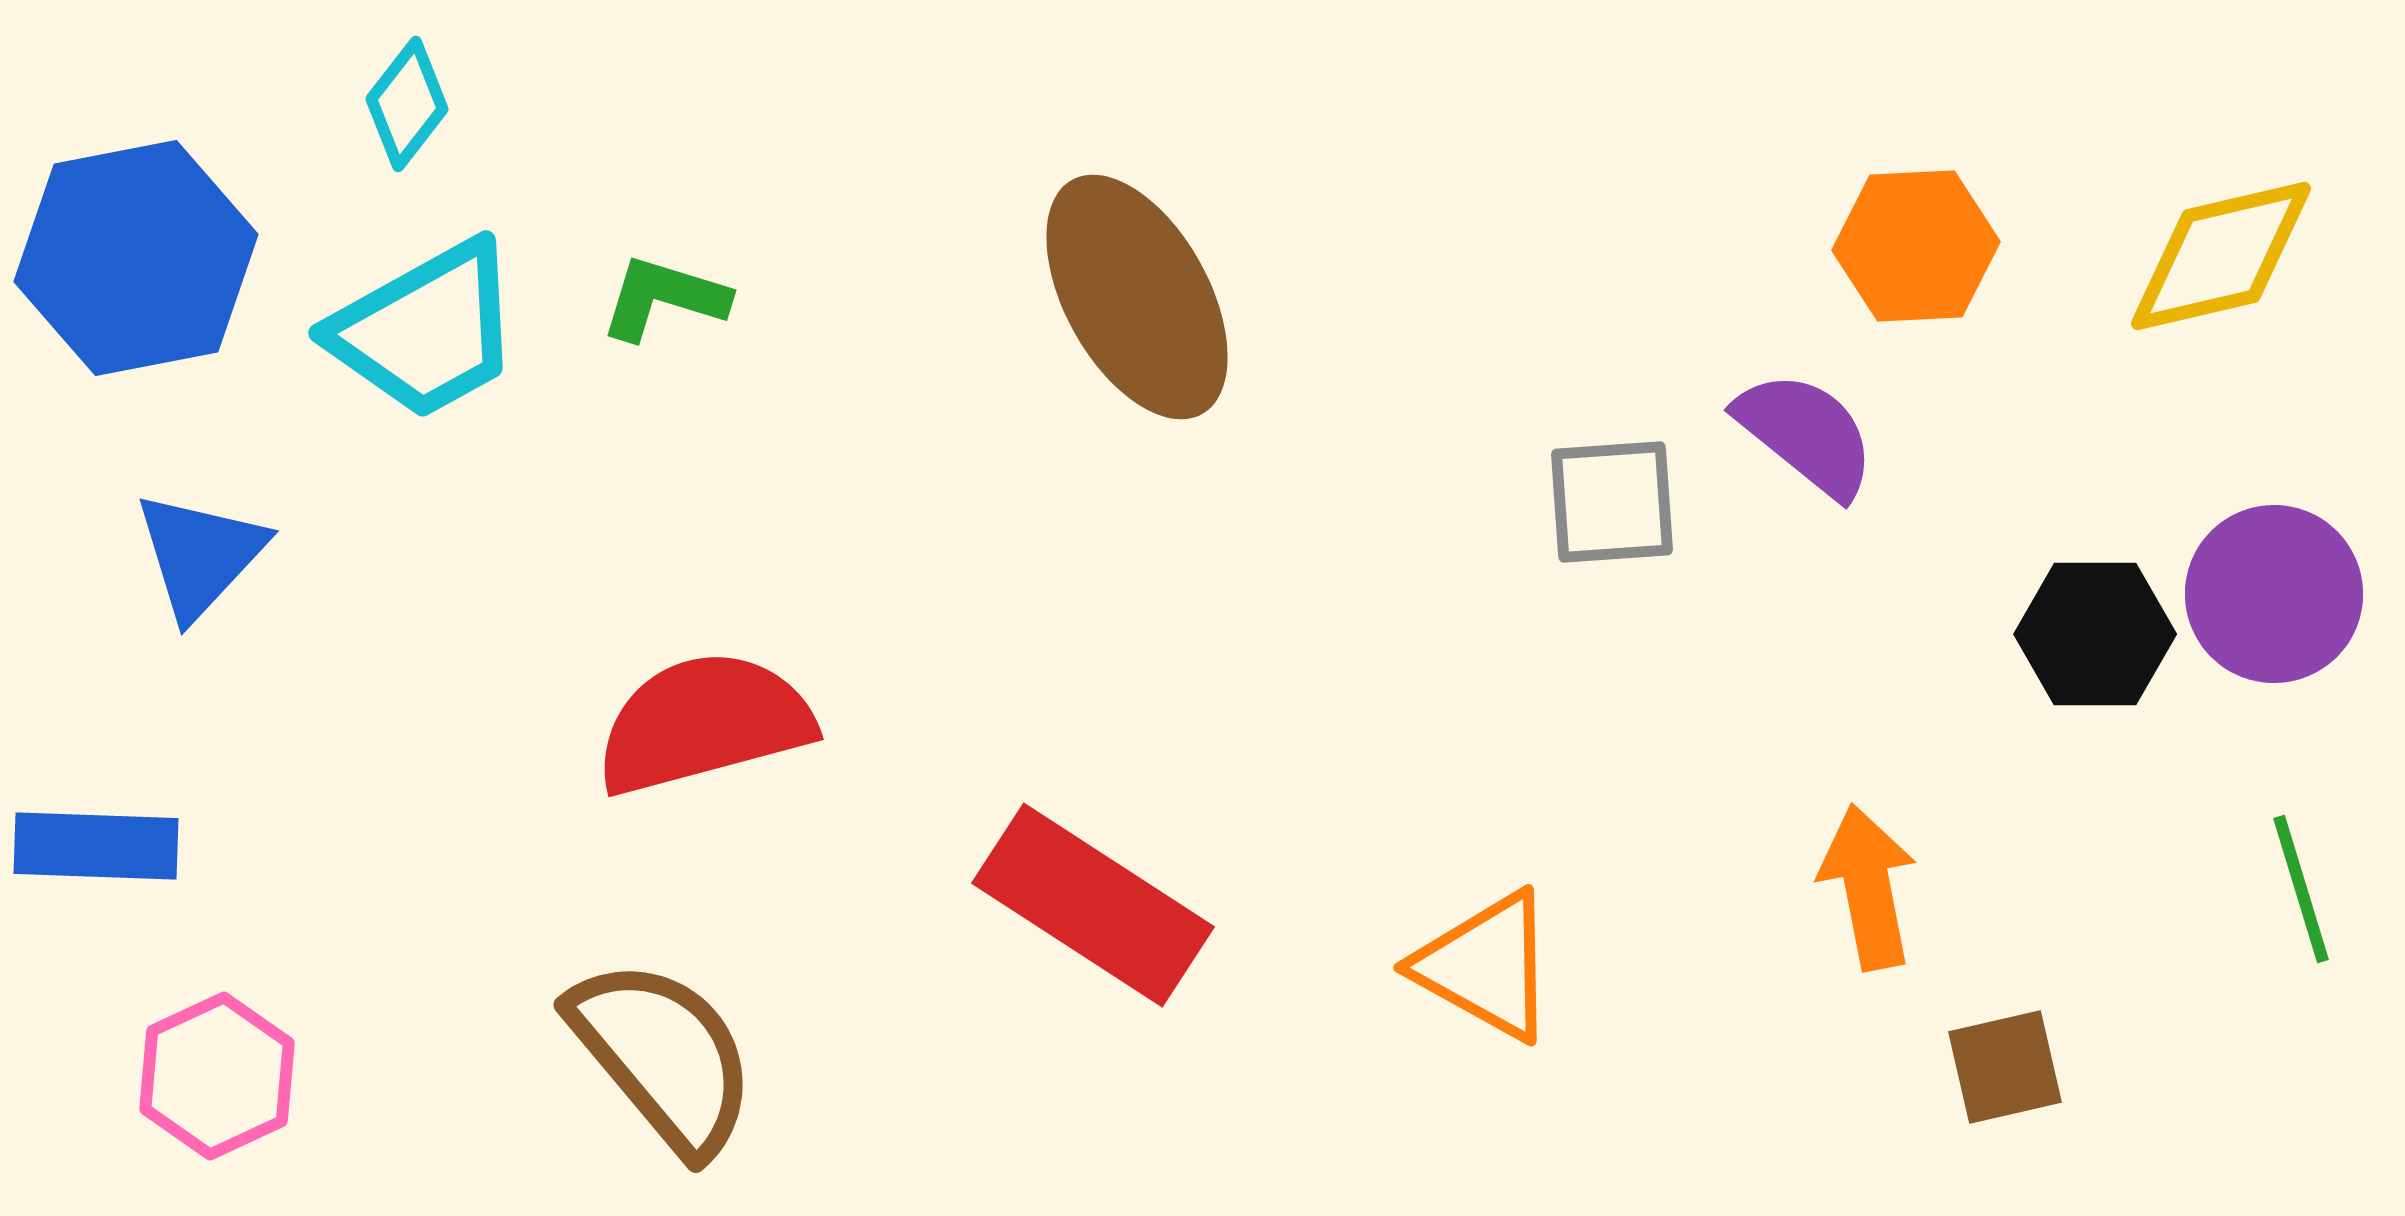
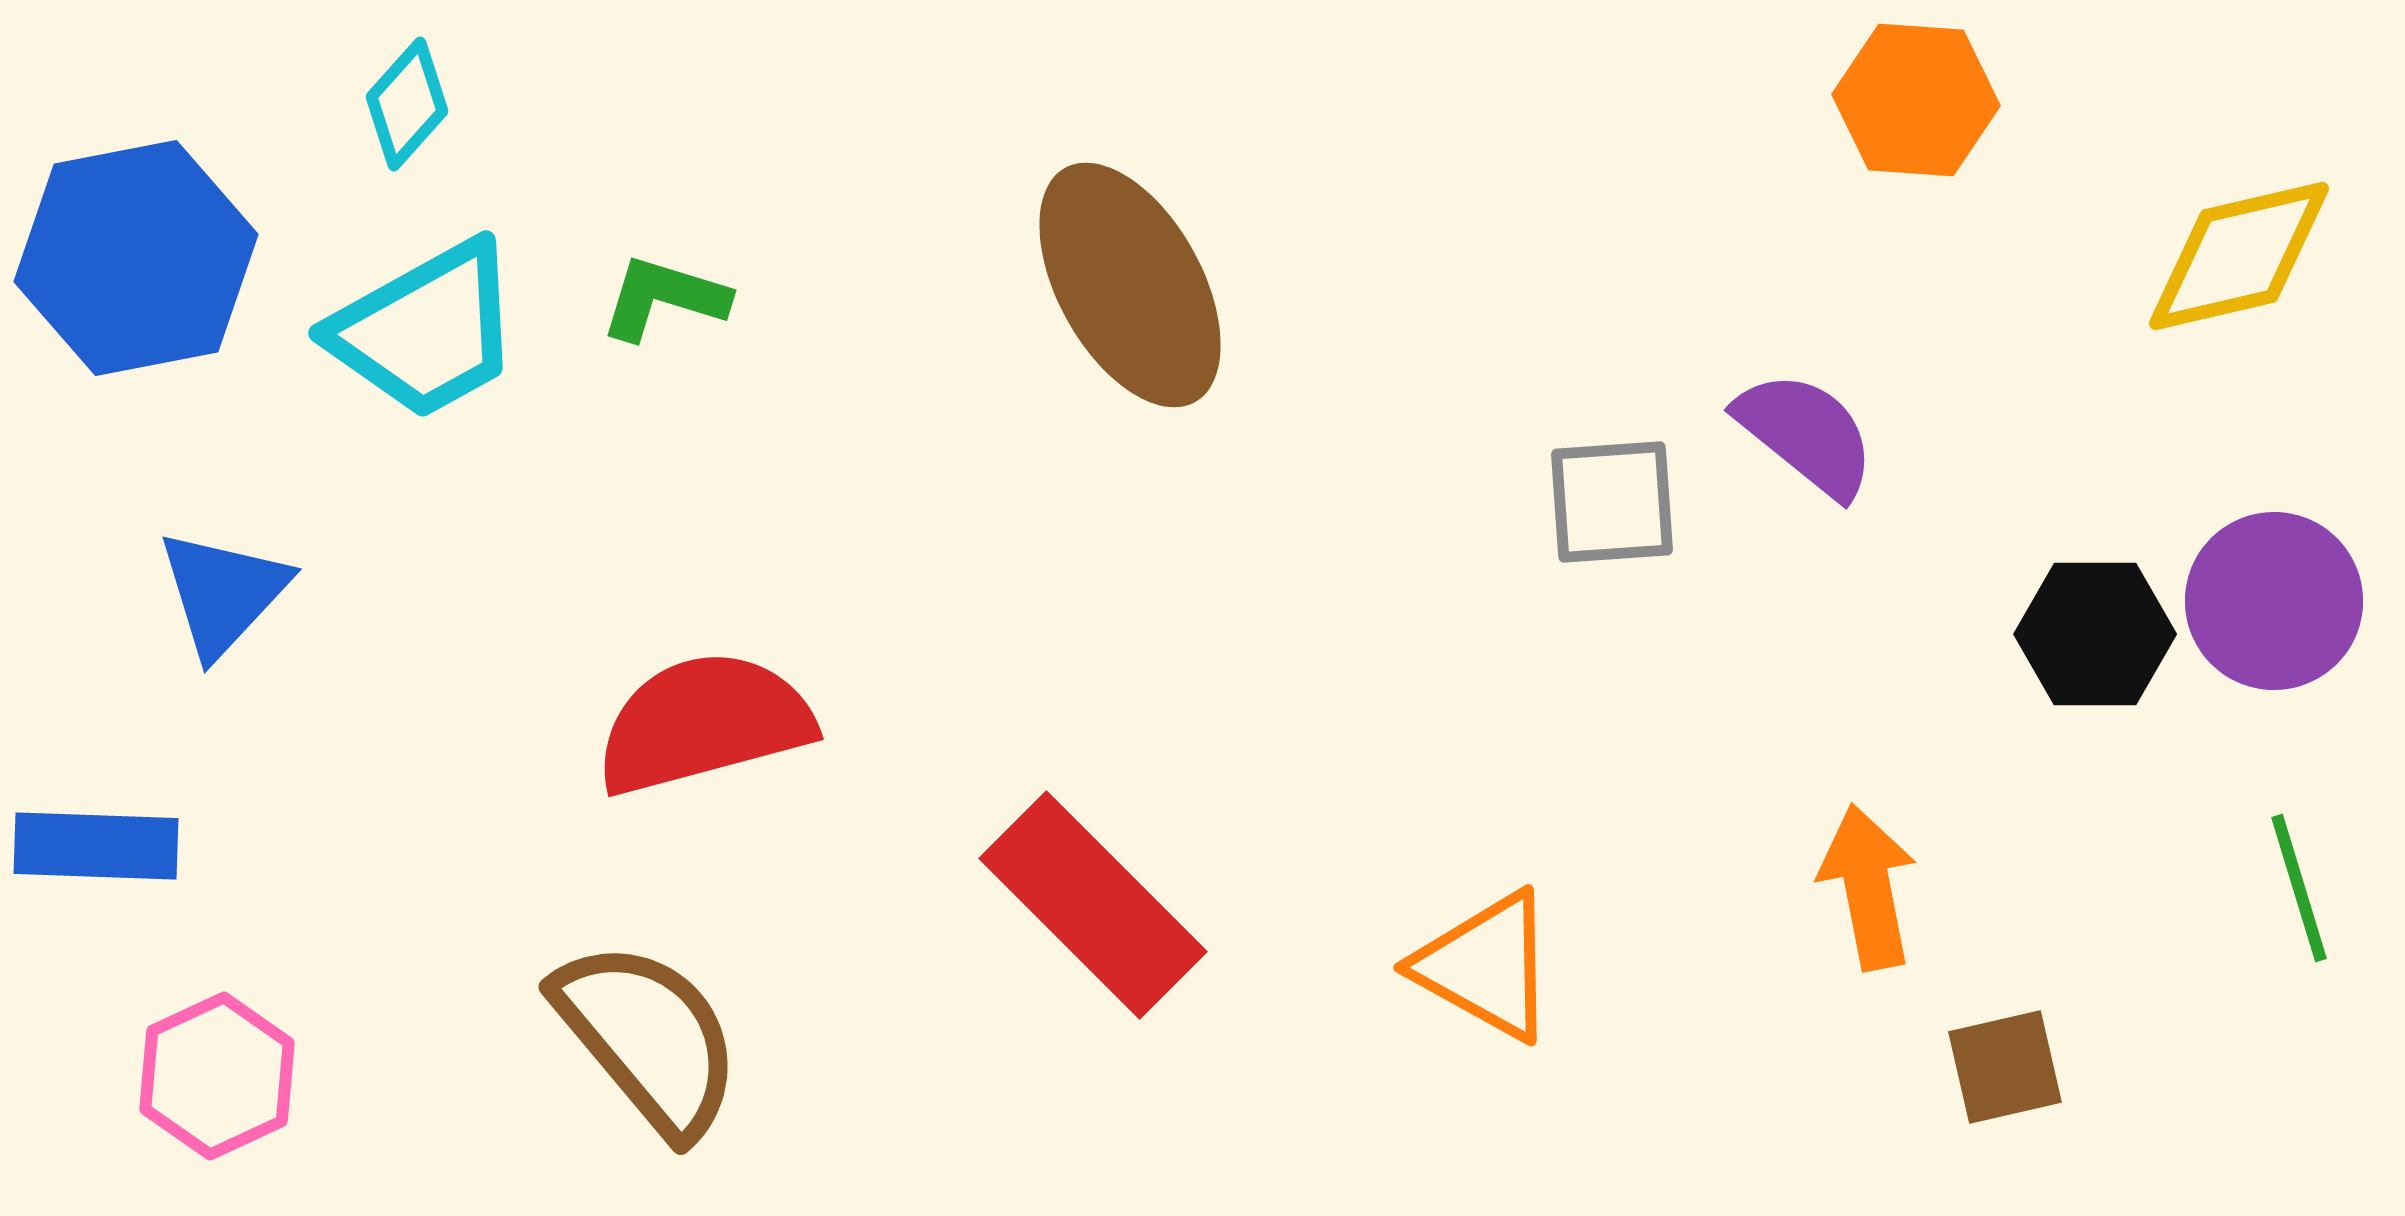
cyan diamond: rotated 4 degrees clockwise
orange hexagon: moved 146 px up; rotated 7 degrees clockwise
yellow diamond: moved 18 px right
brown ellipse: moved 7 px left, 12 px up
blue triangle: moved 23 px right, 38 px down
purple circle: moved 7 px down
green line: moved 2 px left, 1 px up
red rectangle: rotated 12 degrees clockwise
brown semicircle: moved 15 px left, 18 px up
